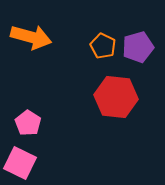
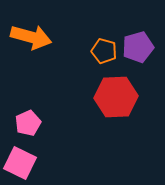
orange pentagon: moved 1 px right, 5 px down; rotated 10 degrees counterclockwise
red hexagon: rotated 9 degrees counterclockwise
pink pentagon: rotated 15 degrees clockwise
